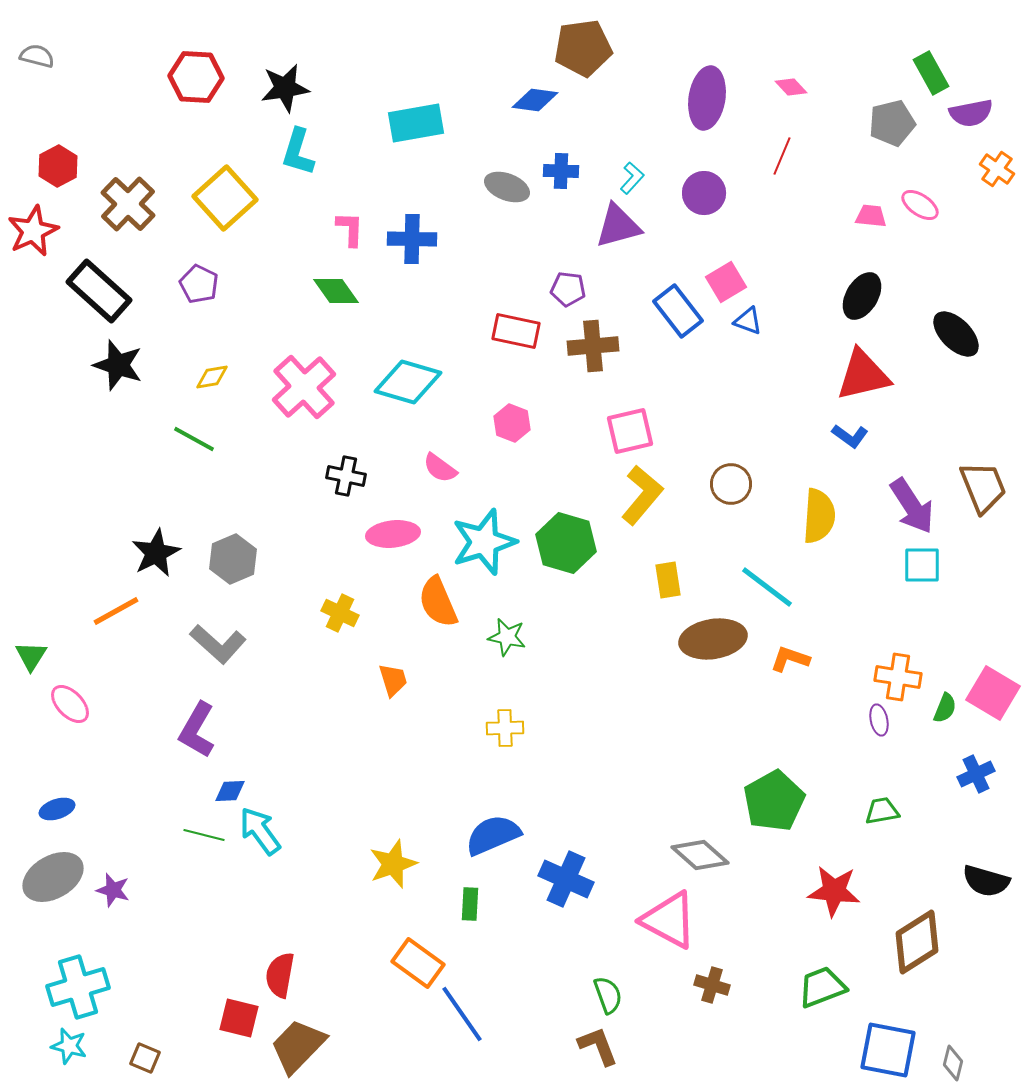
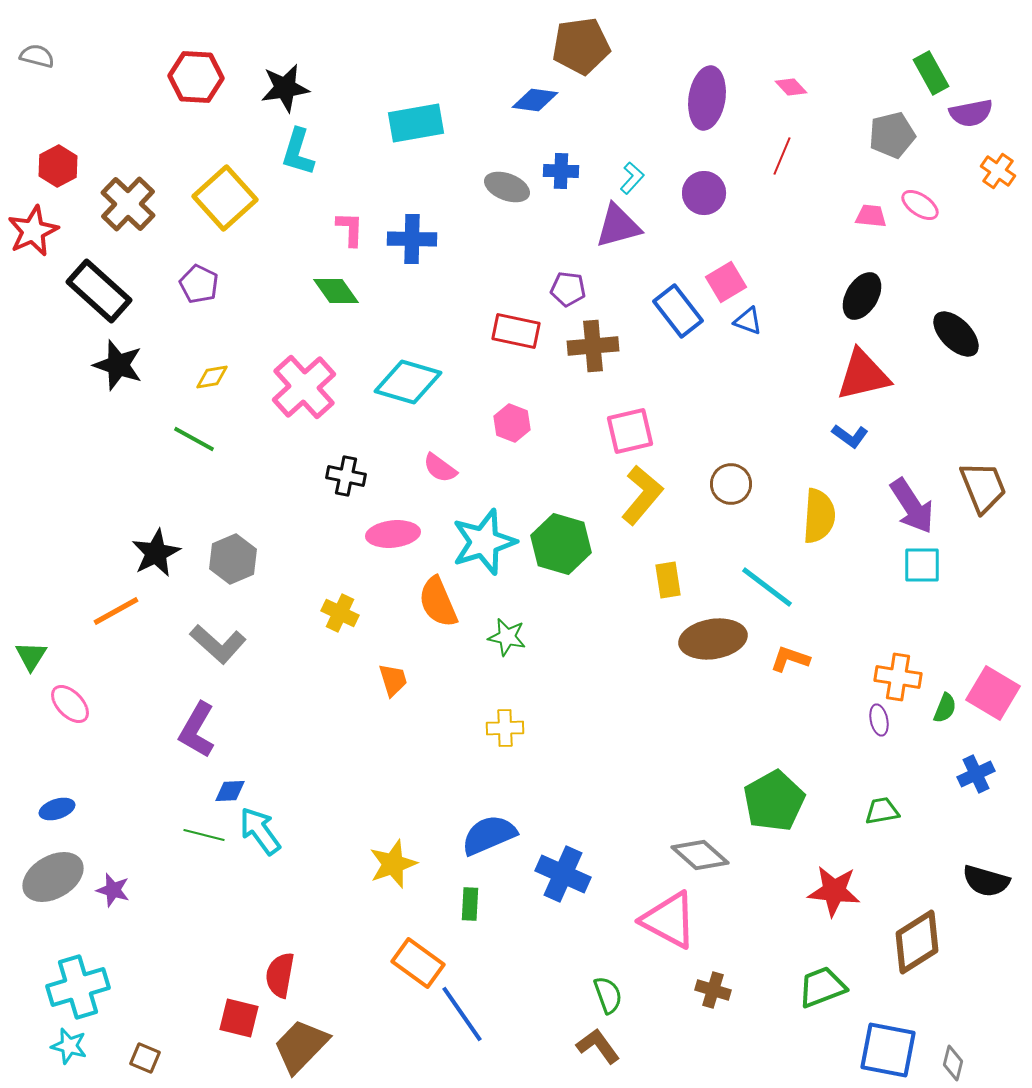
brown pentagon at (583, 48): moved 2 px left, 2 px up
gray pentagon at (892, 123): moved 12 px down
orange cross at (997, 169): moved 1 px right, 2 px down
green hexagon at (566, 543): moved 5 px left, 1 px down
blue semicircle at (493, 835): moved 4 px left
blue cross at (566, 879): moved 3 px left, 5 px up
brown cross at (712, 985): moved 1 px right, 5 px down
brown trapezoid at (298, 1046): moved 3 px right
brown L-shape at (598, 1046): rotated 15 degrees counterclockwise
